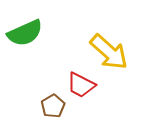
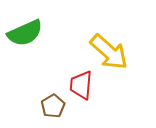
red trapezoid: rotated 68 degrees clockwise
